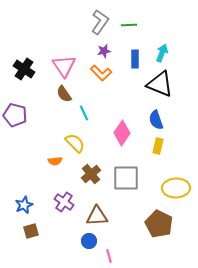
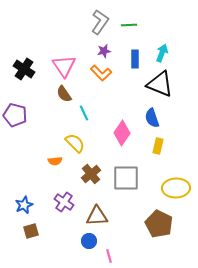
blue semicircle: moved 4 px left, 2 px up
